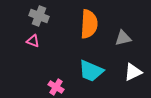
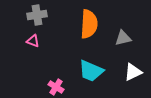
gray cross: moved 2 px left, 1 px up; rotated 30 degrees counterclockwise
